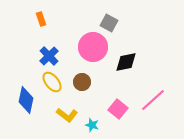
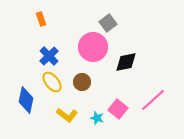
gray square: moved 1 px left; rotated 24 degrees clockwise
cyan star: moved 5 px right, 7 px up
